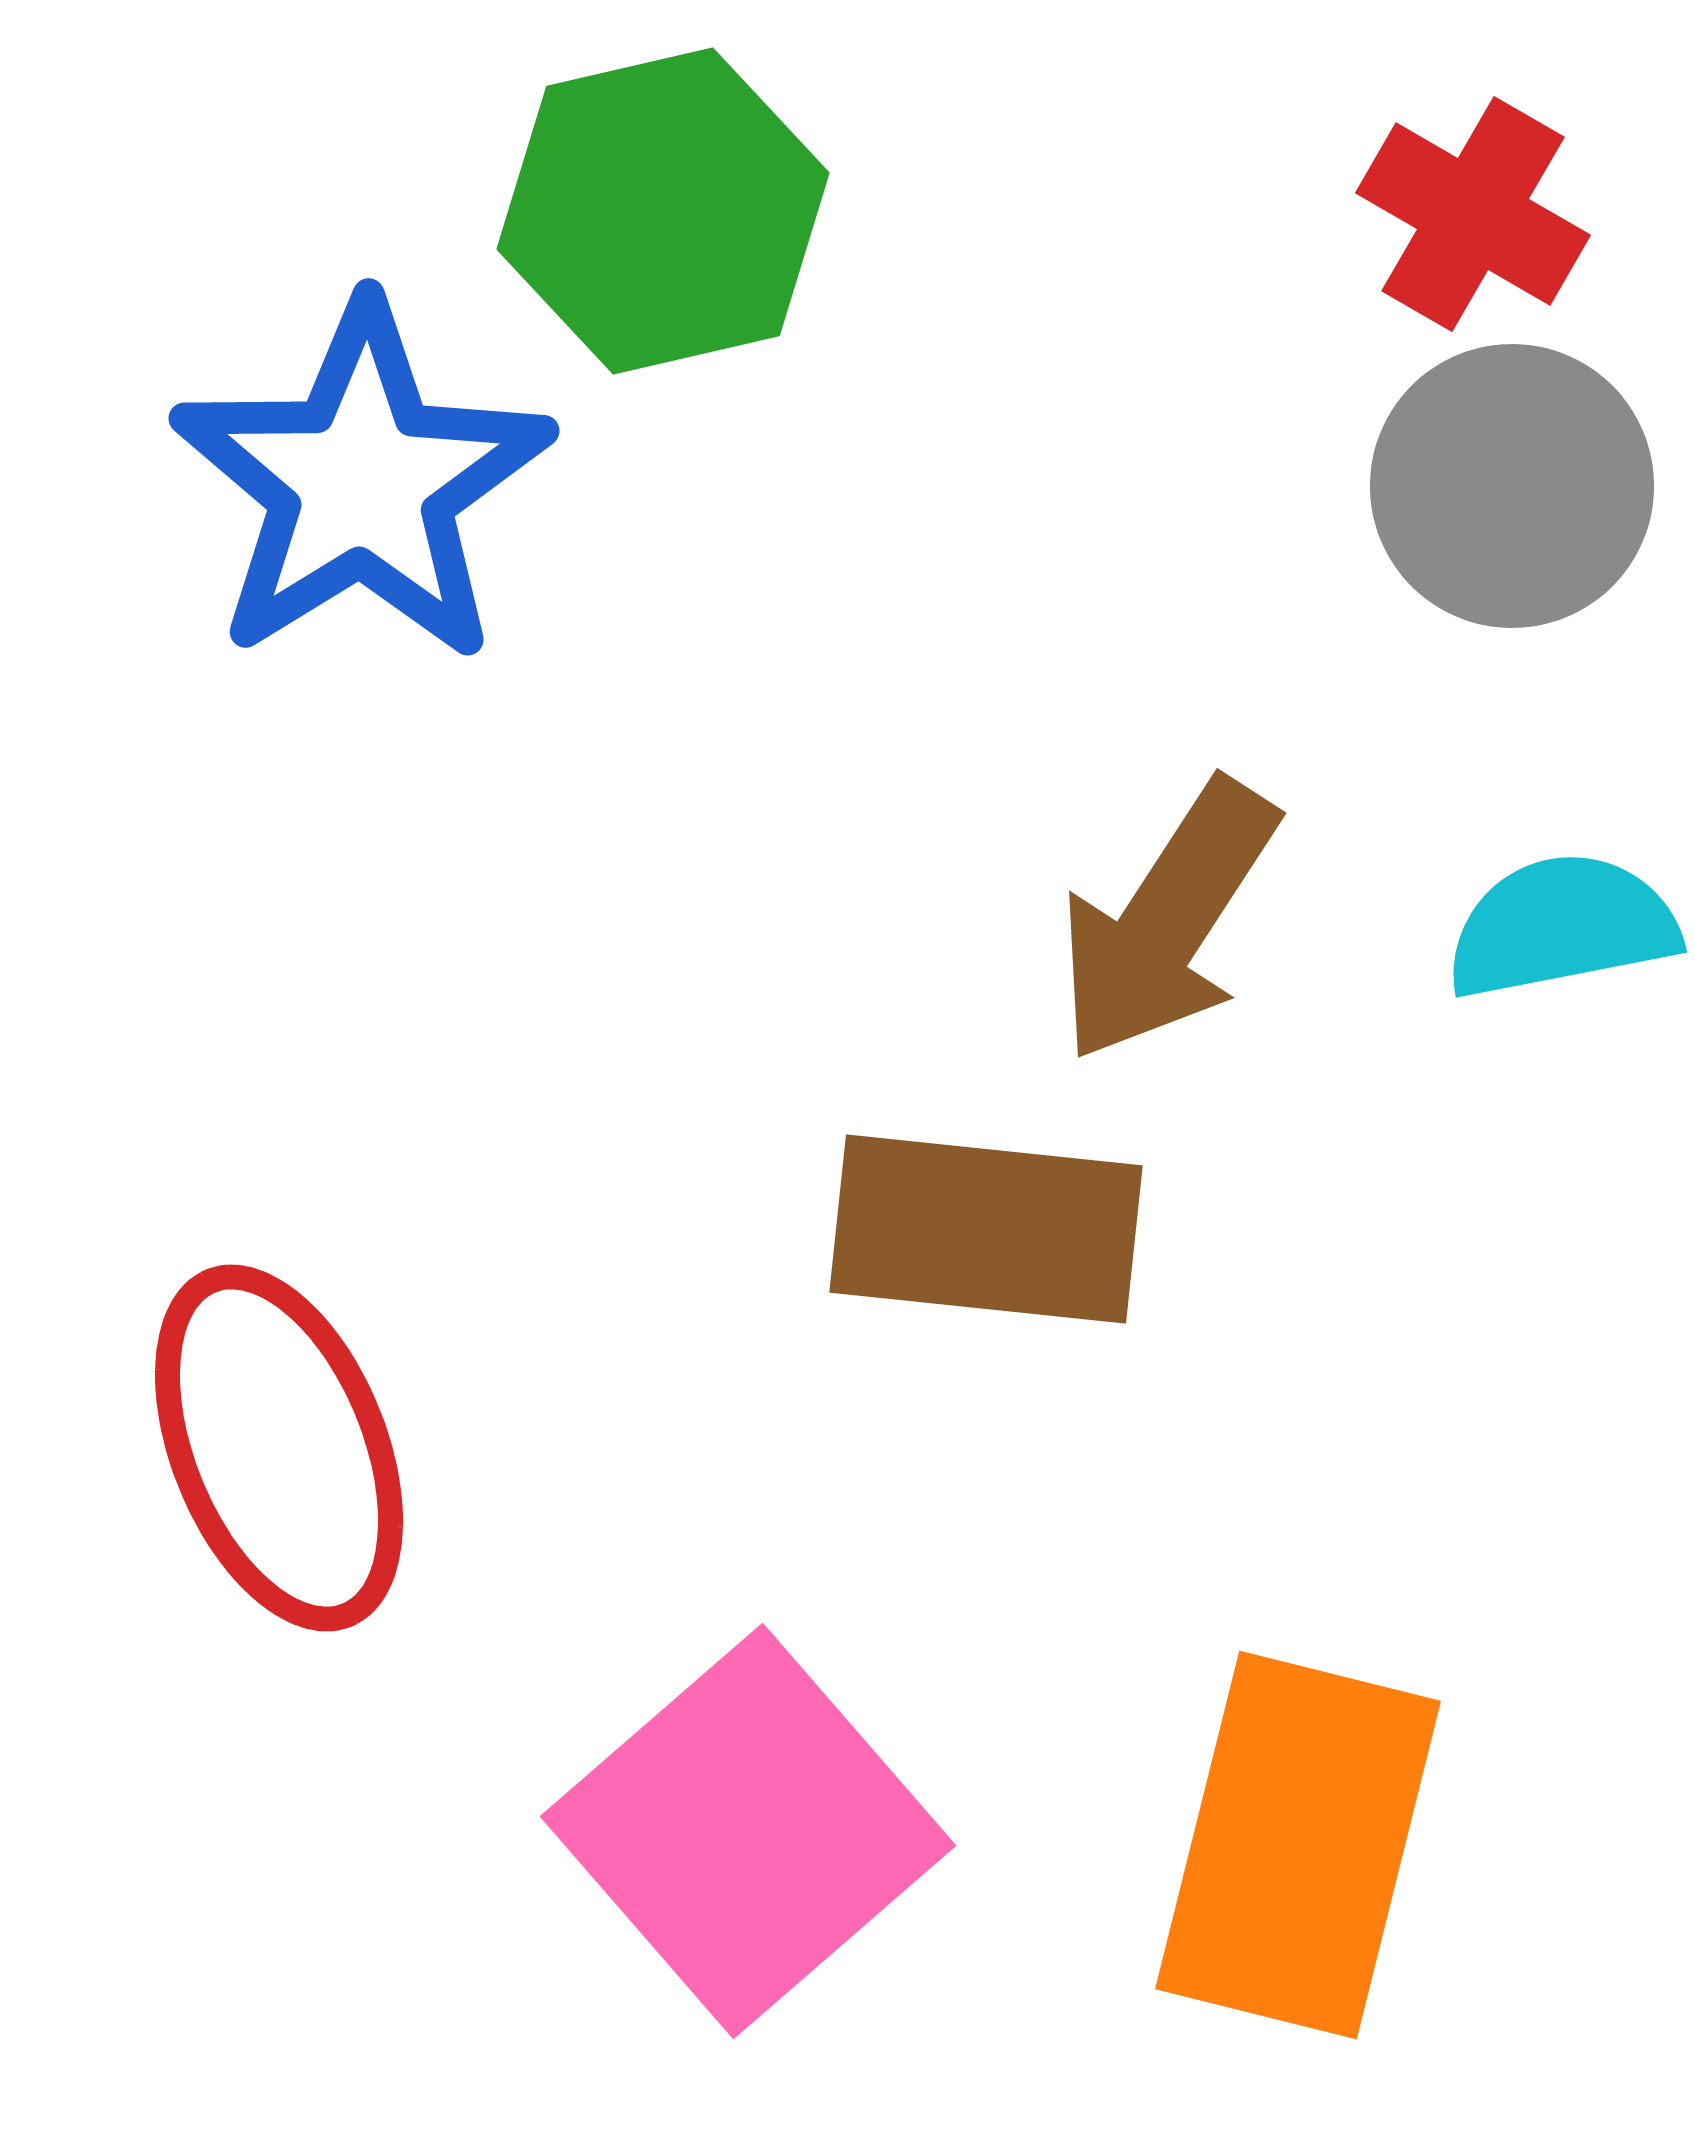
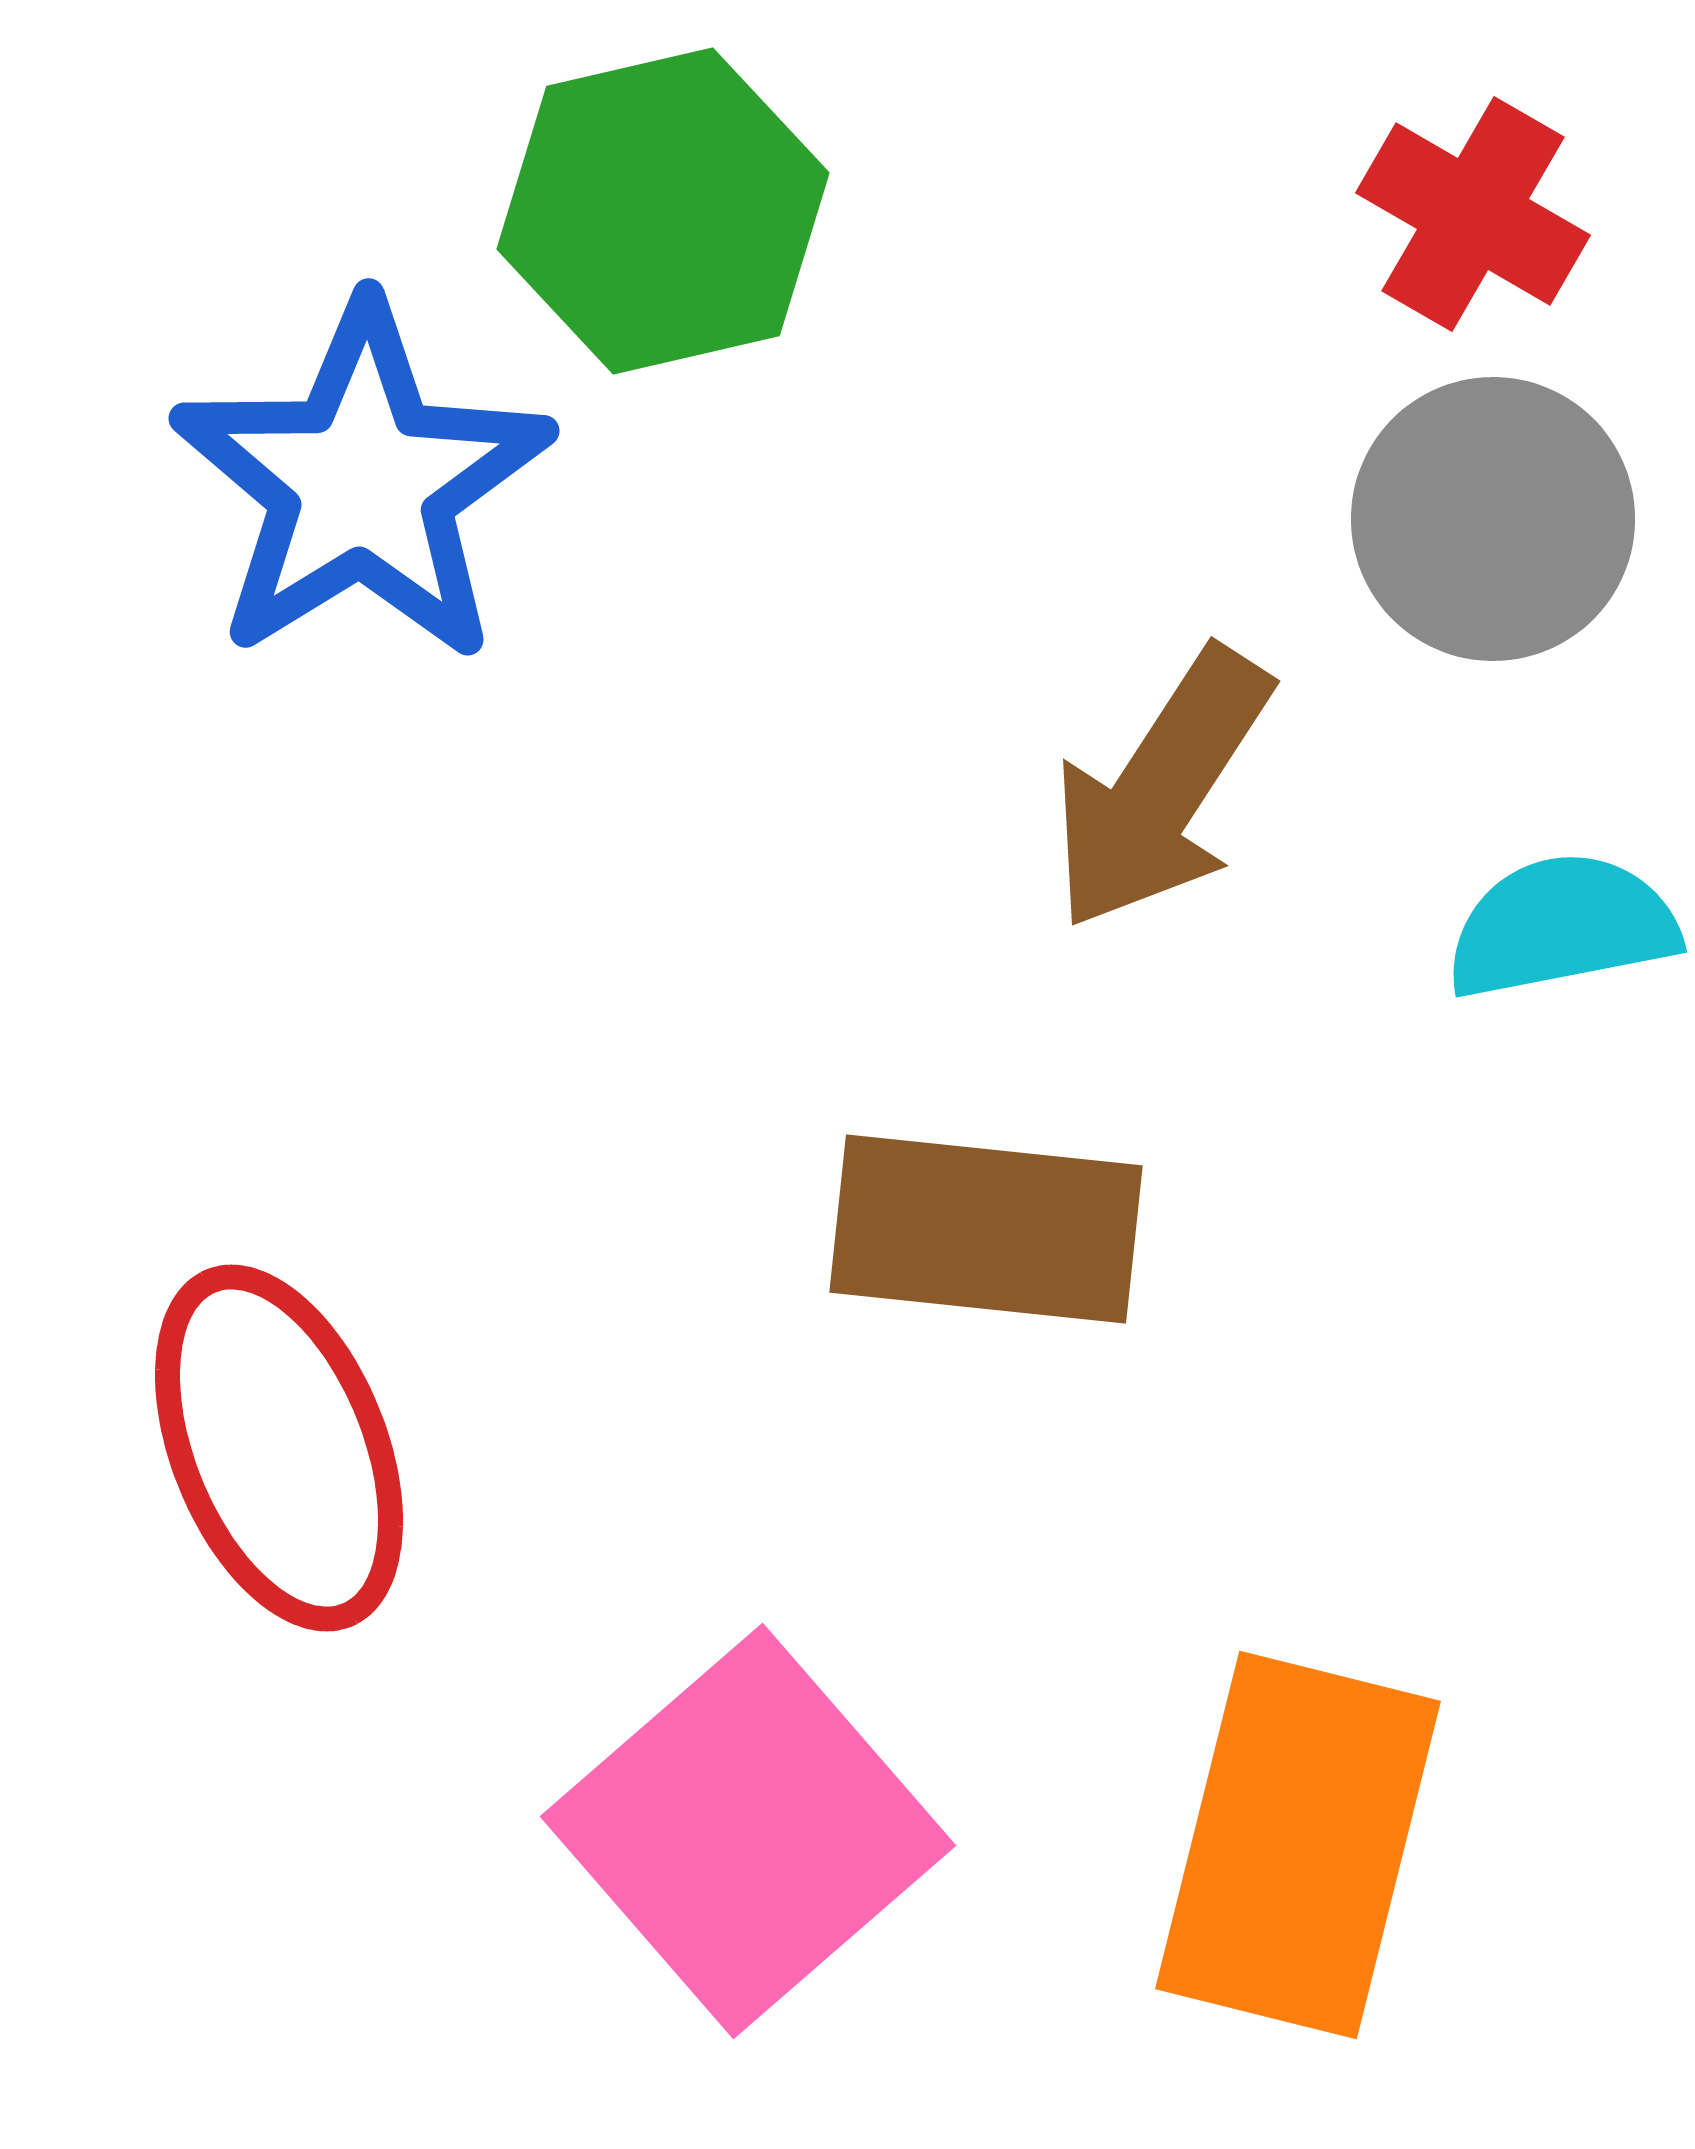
gray circle: moved 19 px left, 33 px down
brown arrow: moved 6 px left, 132 px up
